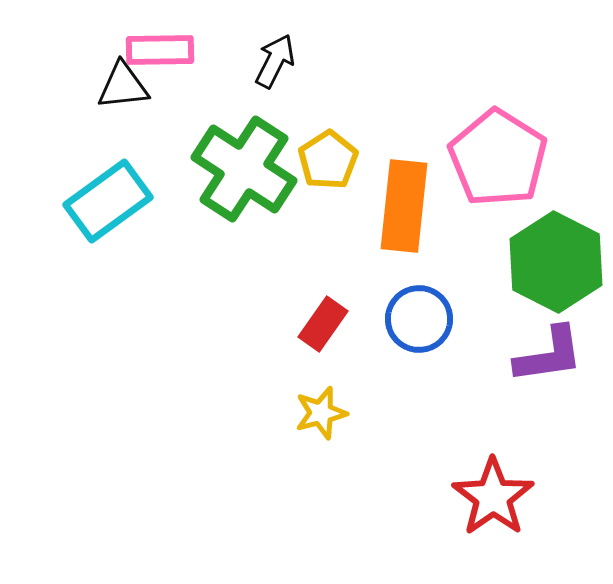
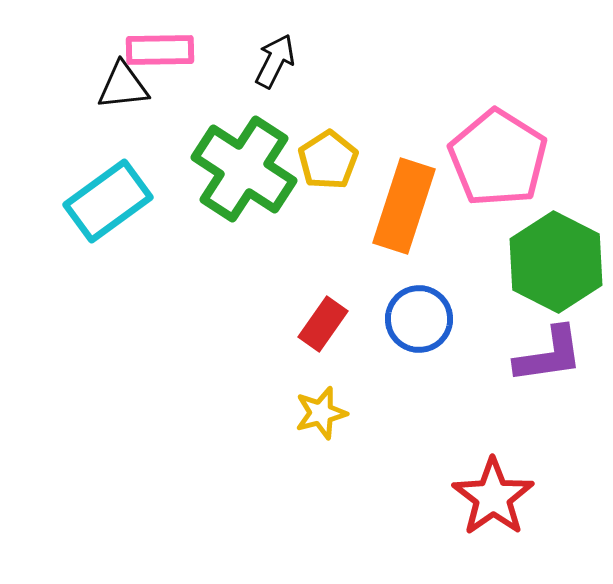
orange rectangle: rotated 12 degrees clockwise
